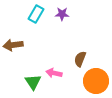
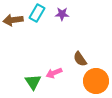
cyan rectangle: moved 1 px right, 1 px up
brown arrow: moved 25 px up
brown semicircle: rotated 56 degrees counterclockwise
pink arrow: rotated 35 degrees counterclockwise
